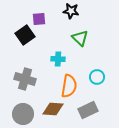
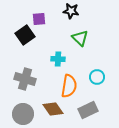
brown diamond: rotated 50 degrees clockwise
